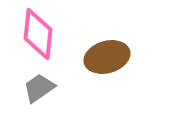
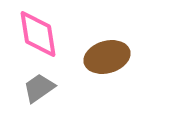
pink diamond: rotated 15 degrees counterclockwise
